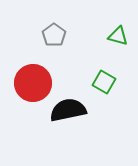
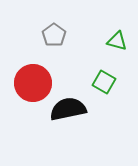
green triangle: moved 1 px left, 5 px down
black semicircle: moved 1 px up
